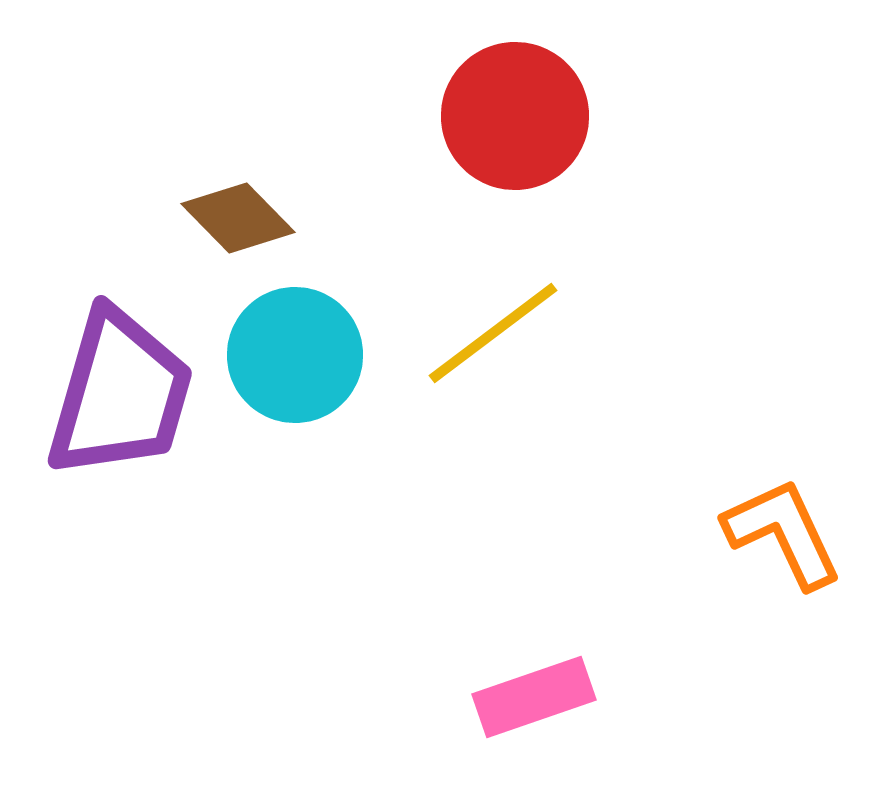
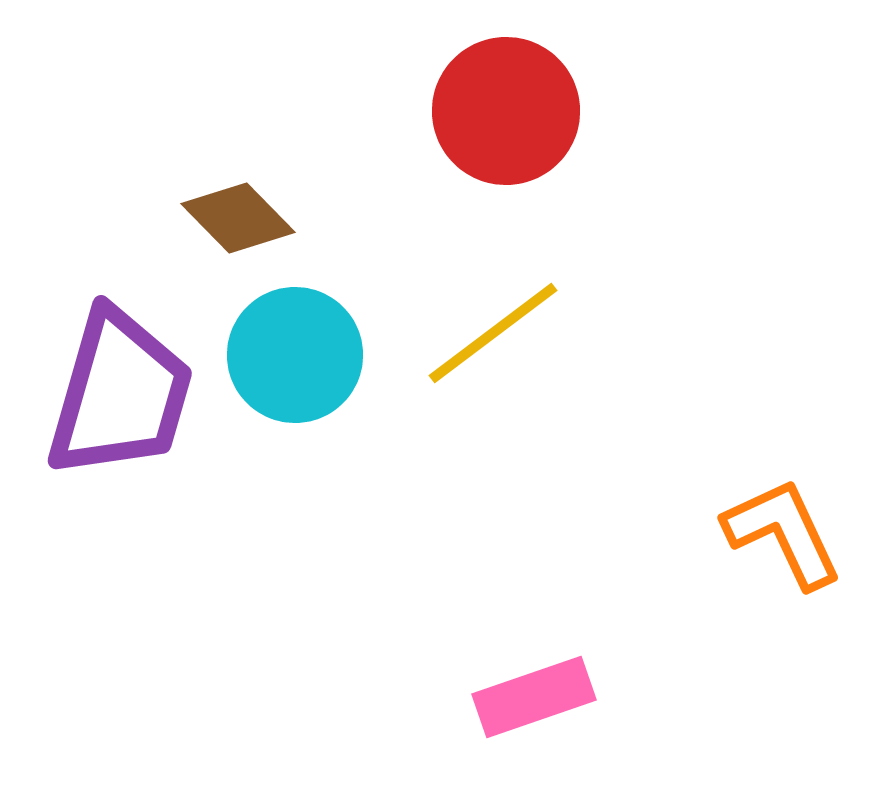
red circle: moved 9 px left, 5 px up
